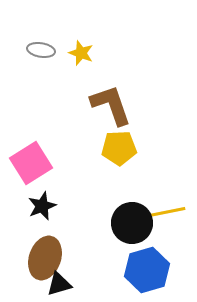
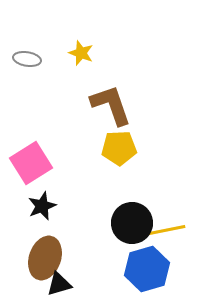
gray ellipse: moved 14 px left, 9 px down
yellow line: moved 18 px down
blue hexagon: moved 1 px up
